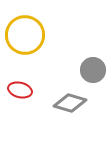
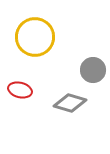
yellow circle: moved 10 px right, 2 px down
